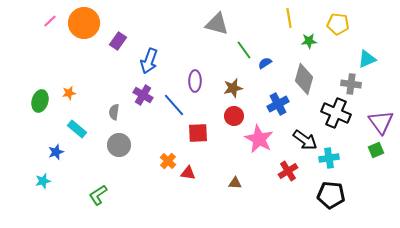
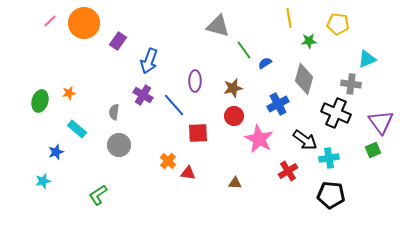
gray triangle: moved 1 px right, 2 px down
green square: moved 3 px left
